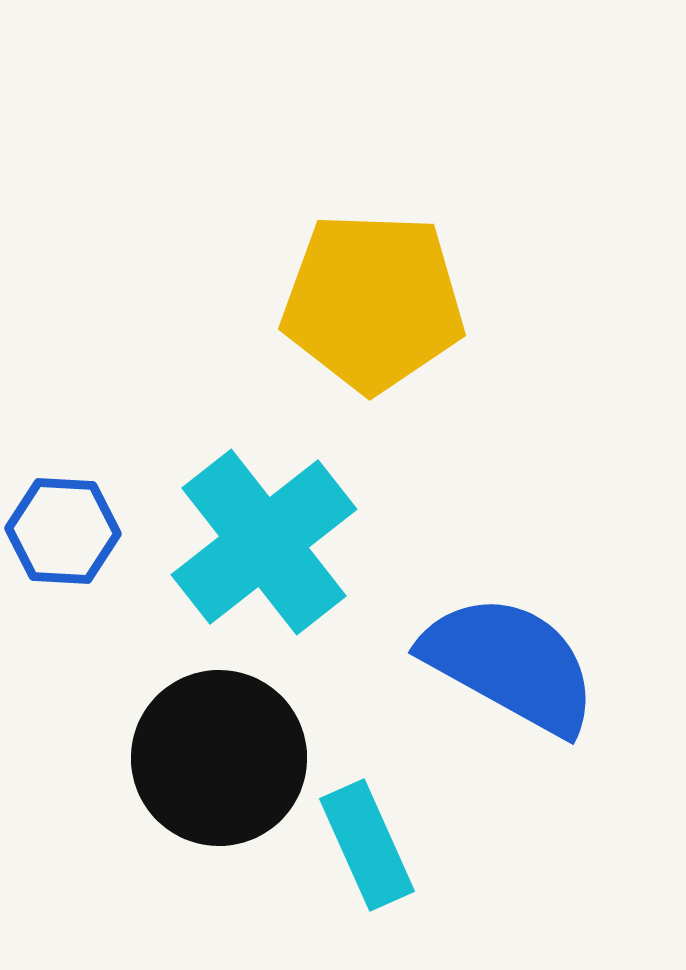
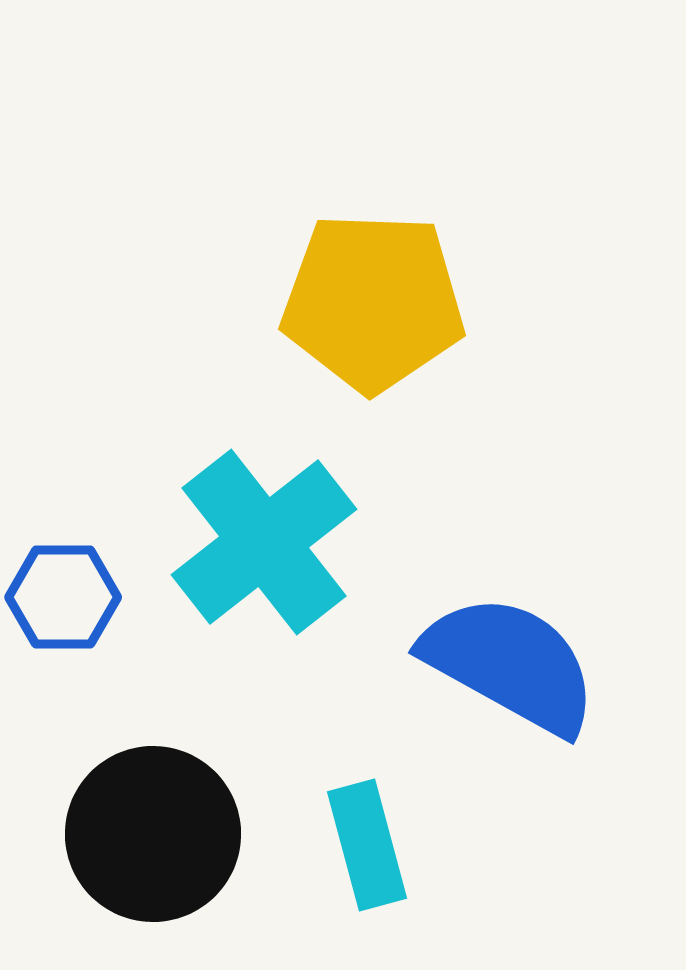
blue hexagon: moved 66 px down; rotated 3 degrees counterclockwise
black circle: moved 66 px left, 76 px down
cyan rectangle: rotated 9 degrees clockwise
